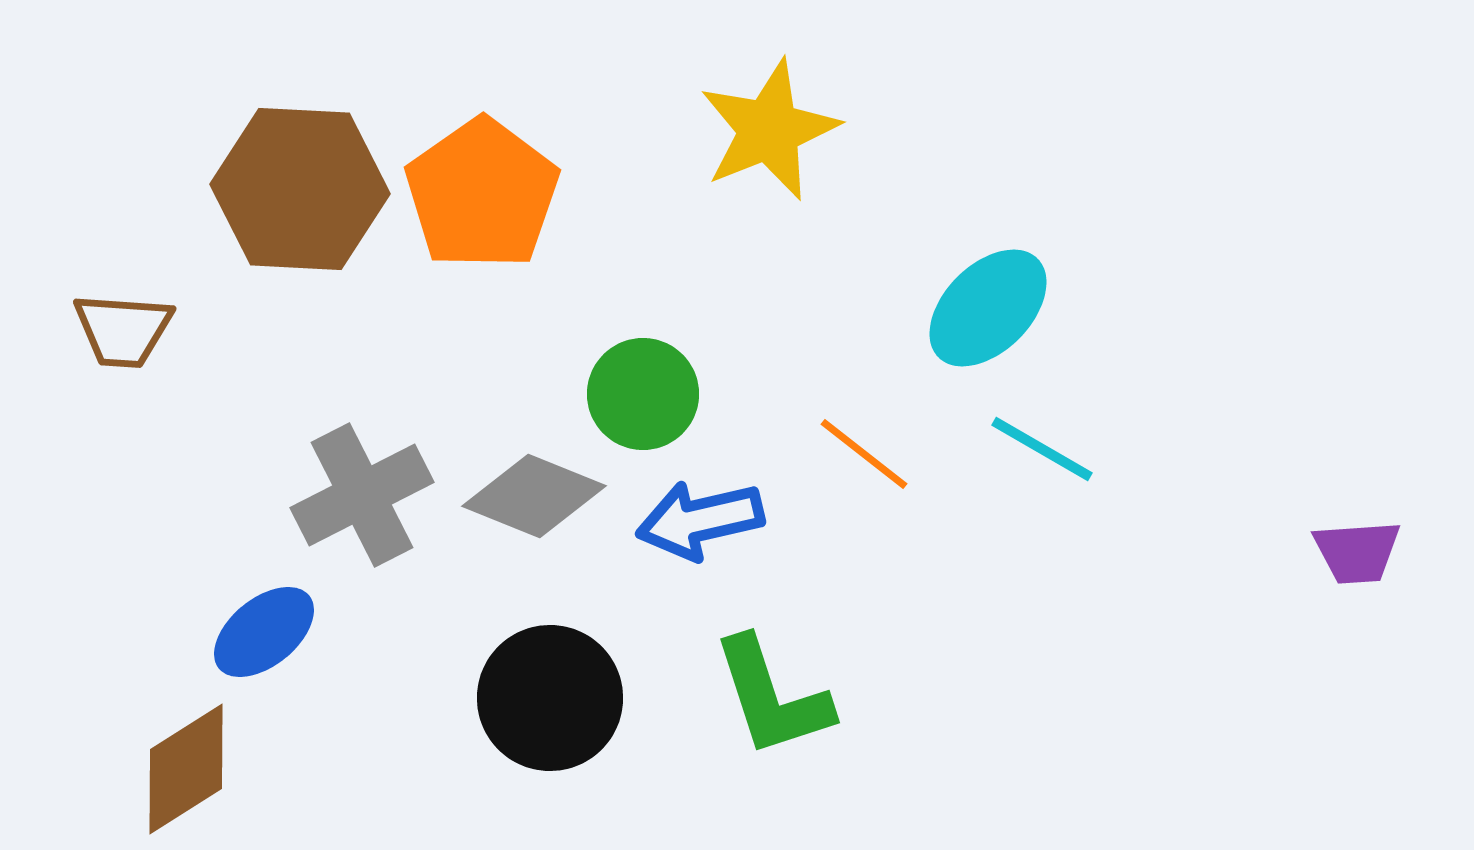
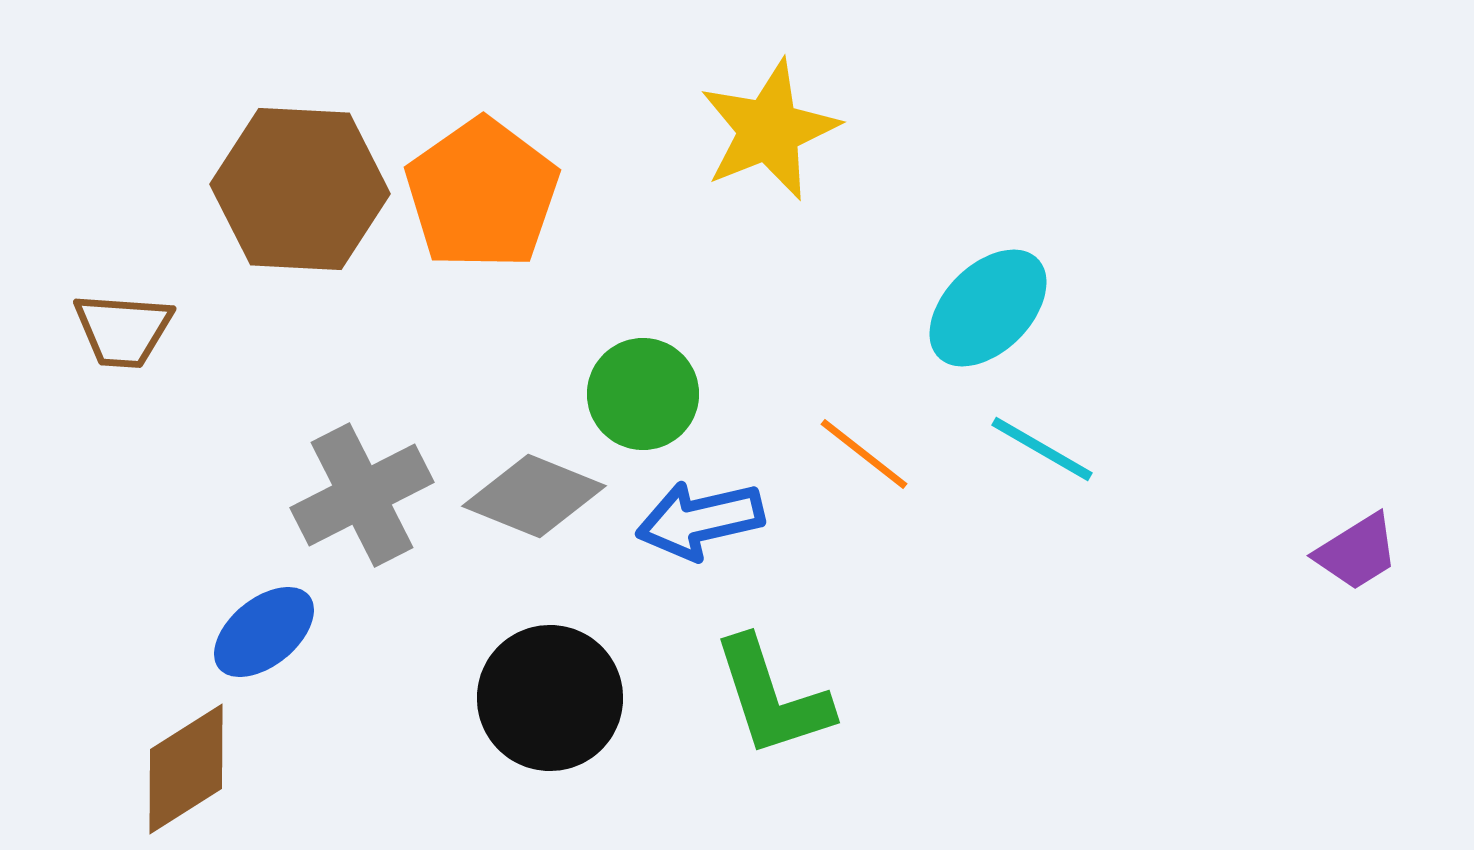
purple trapezoid: rotated 28 degrees counterclockwise
